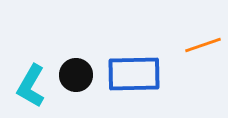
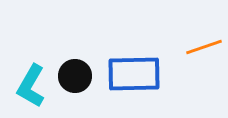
orange line: moved 1 px right, 2 px down
black circle: moved 1 px left, 1 px down
